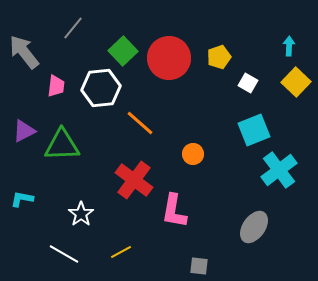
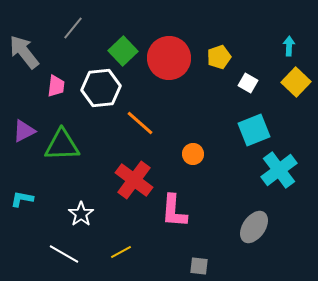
pink L-shape: rotated 6 degrees counterclockwise
